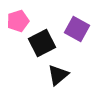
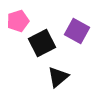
purple square: moved 2 px down
black triangle: moved 2 px down
